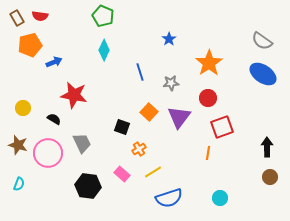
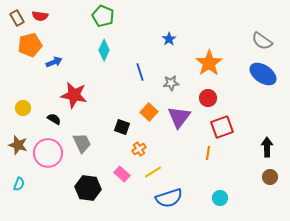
black hexagon: moved 2 px down
